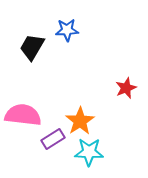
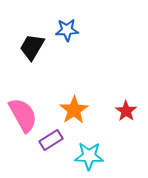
red star: moved 23 px down; rotated 15 degrees counterclockwise
pink semicircle: rotated 54 degrees clockwise
orange star: moved 6 px left, 11 px up
purple rectangle: moved 2 px left, 1 px down
cyan star: moved 4 px down
